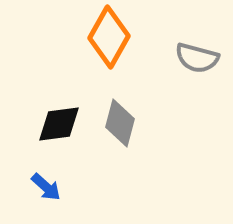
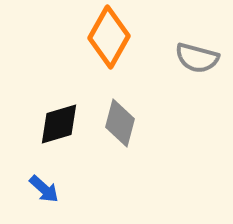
black diamond: rotated 9 degrees counterclockwise
blue arrow: moved 2 px left, 2 px down
